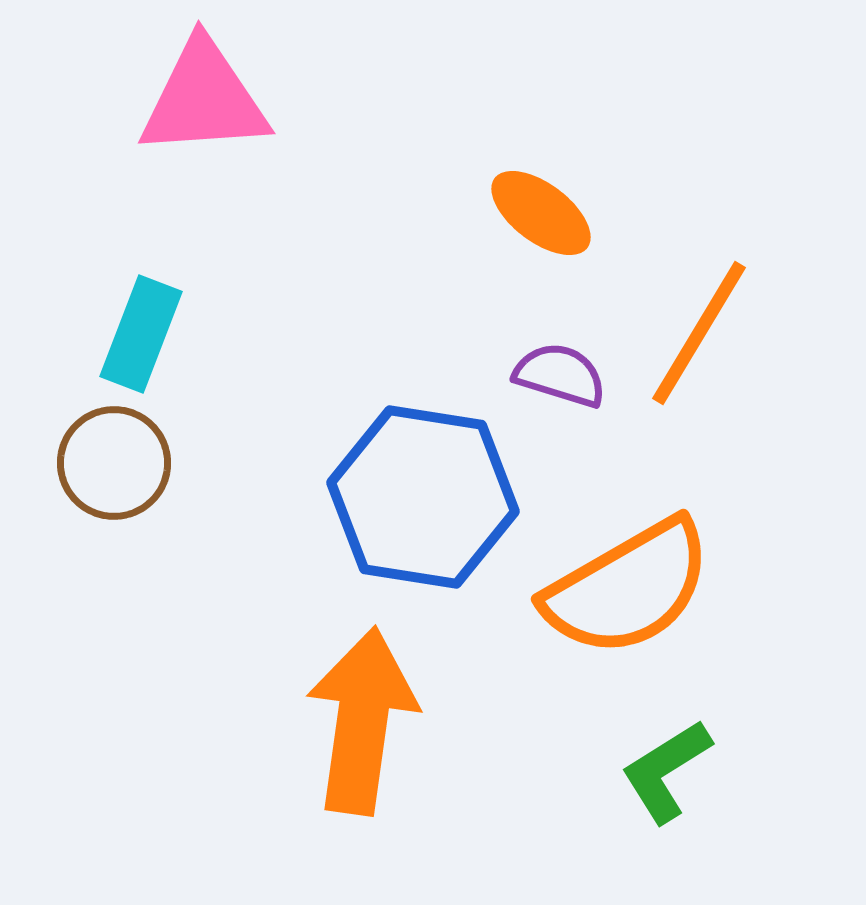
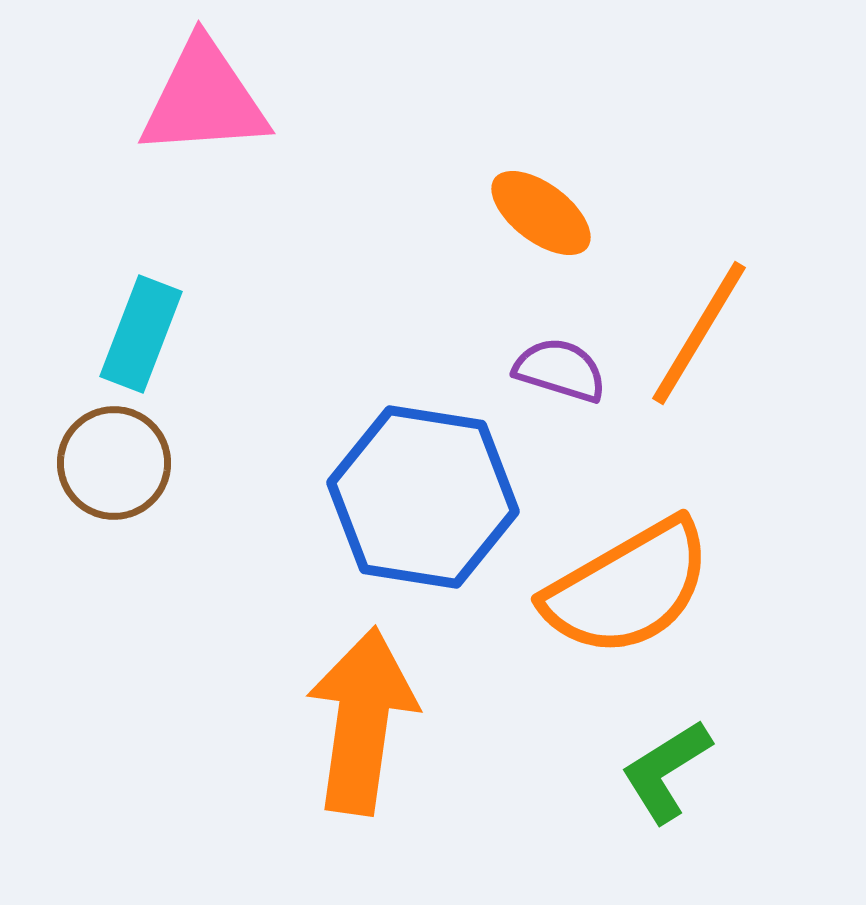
purple semicircle: moved 5 px up
